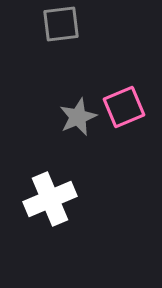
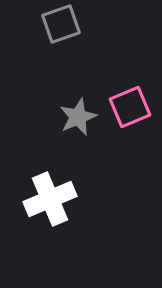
gray square: rotated 12 degrees counterclockwise
pink square: moved 6 px right
